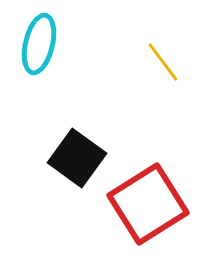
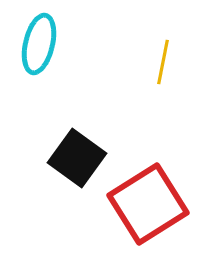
yellow line: rotated 48 degrees clockwise
